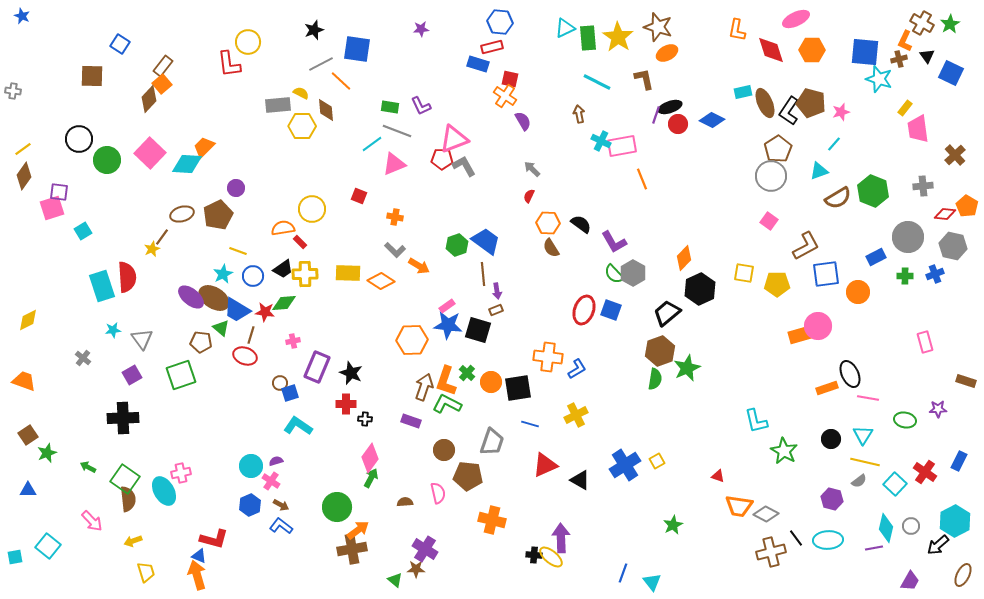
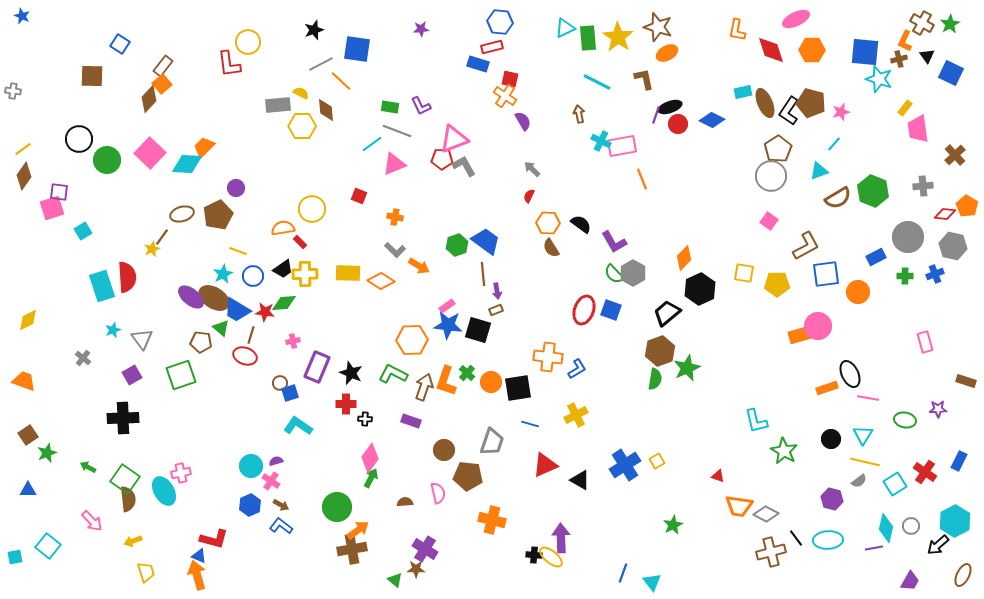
cyan star at (113, 330): rotated 14 degrees counterclockwise
green L-shape at (447, 404): moved 54 px left, 30 px up
cyan square at (895, 484): rotated 15 degrees clockwise
